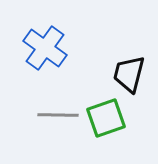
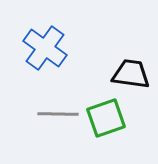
black trapezoid: moved 2 px right; rotated 84 degrees clockwise
gray line: moved 1 px up
